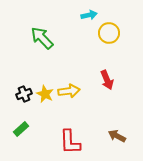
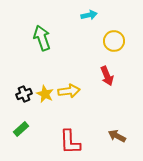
yellow circle: moved 5 px right, 8 px down
green arrow: rotated 25 degrees clockwise
red arrow: moved 4 px up
